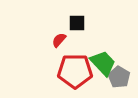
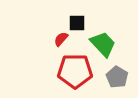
red semicircle: moved 2 px right, 1 px up
green trapezoid: moved 19 px up
gray pentagon: moved 2 px left
